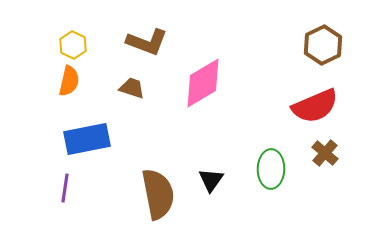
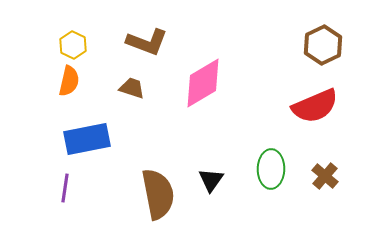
brown cross: moved 23 px down
